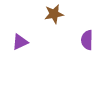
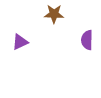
brown star: rotated 12 degrees clockwise
